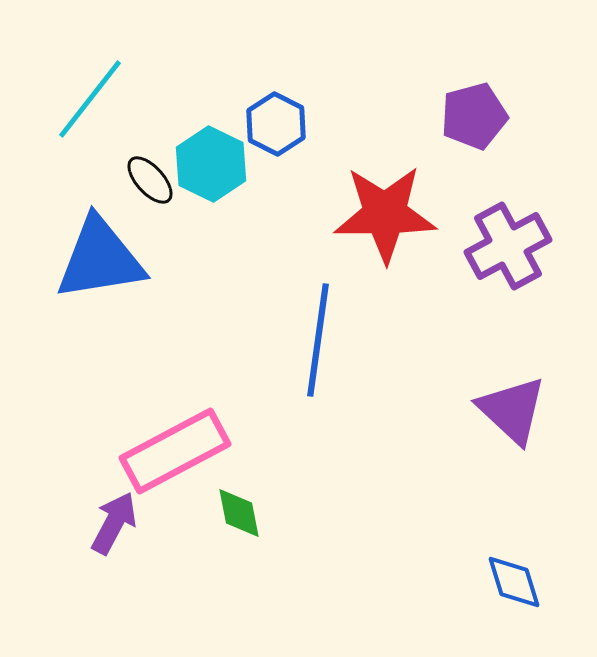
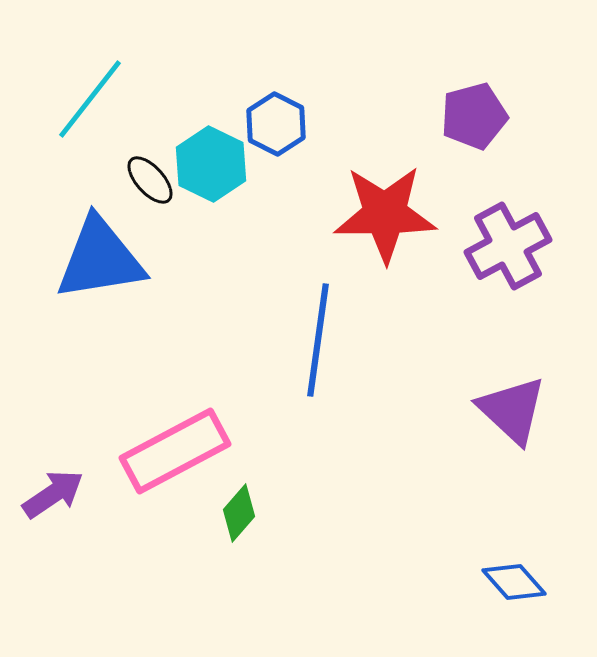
green diamond: rotated 52 degrees clockwise
purple arrow: moved 61 px left, 29 px up; rotated 28 degrees clockwise
blue diamond: rotated 24 degrees counterclockwise
